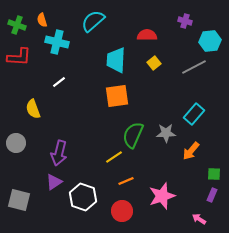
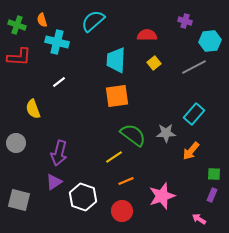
green semicircle: rotated 104 degrees clockwise
